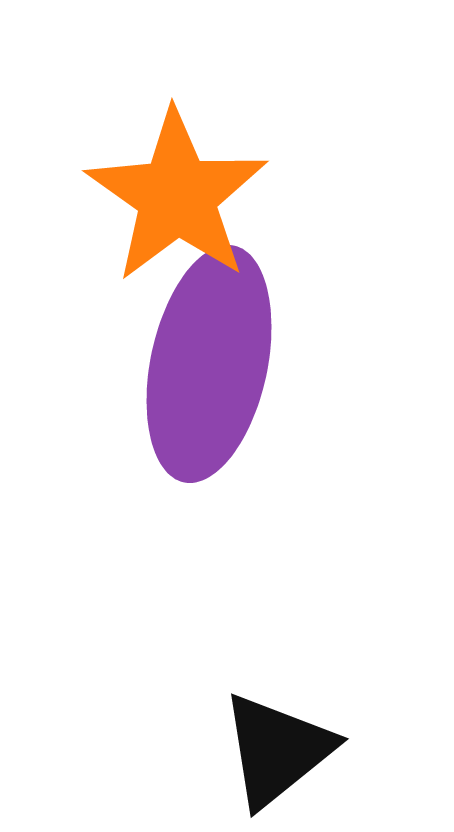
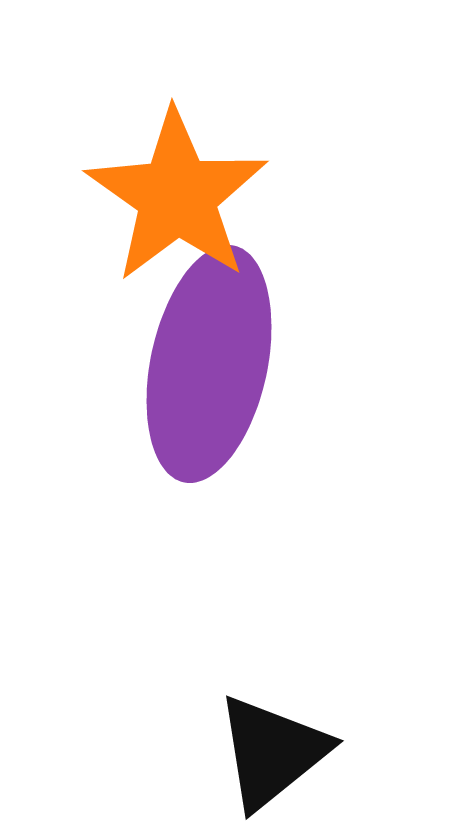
black triangle: moved 5 px left, 2 px down
